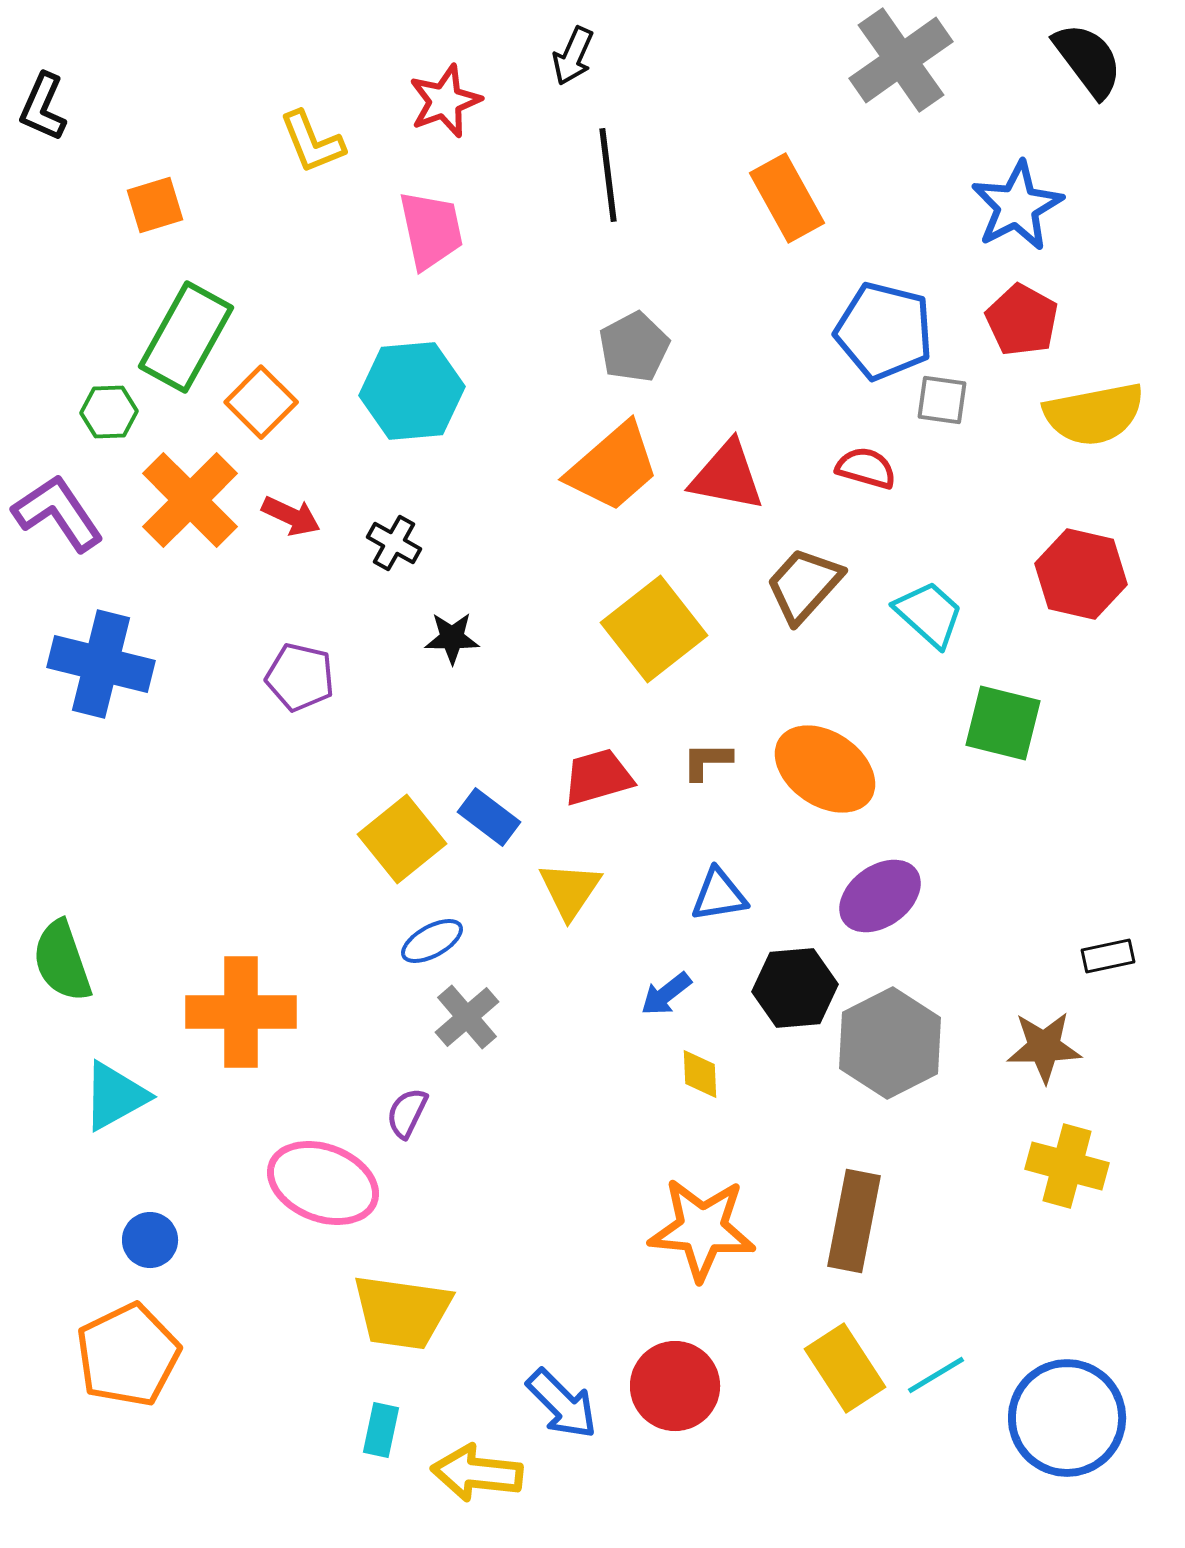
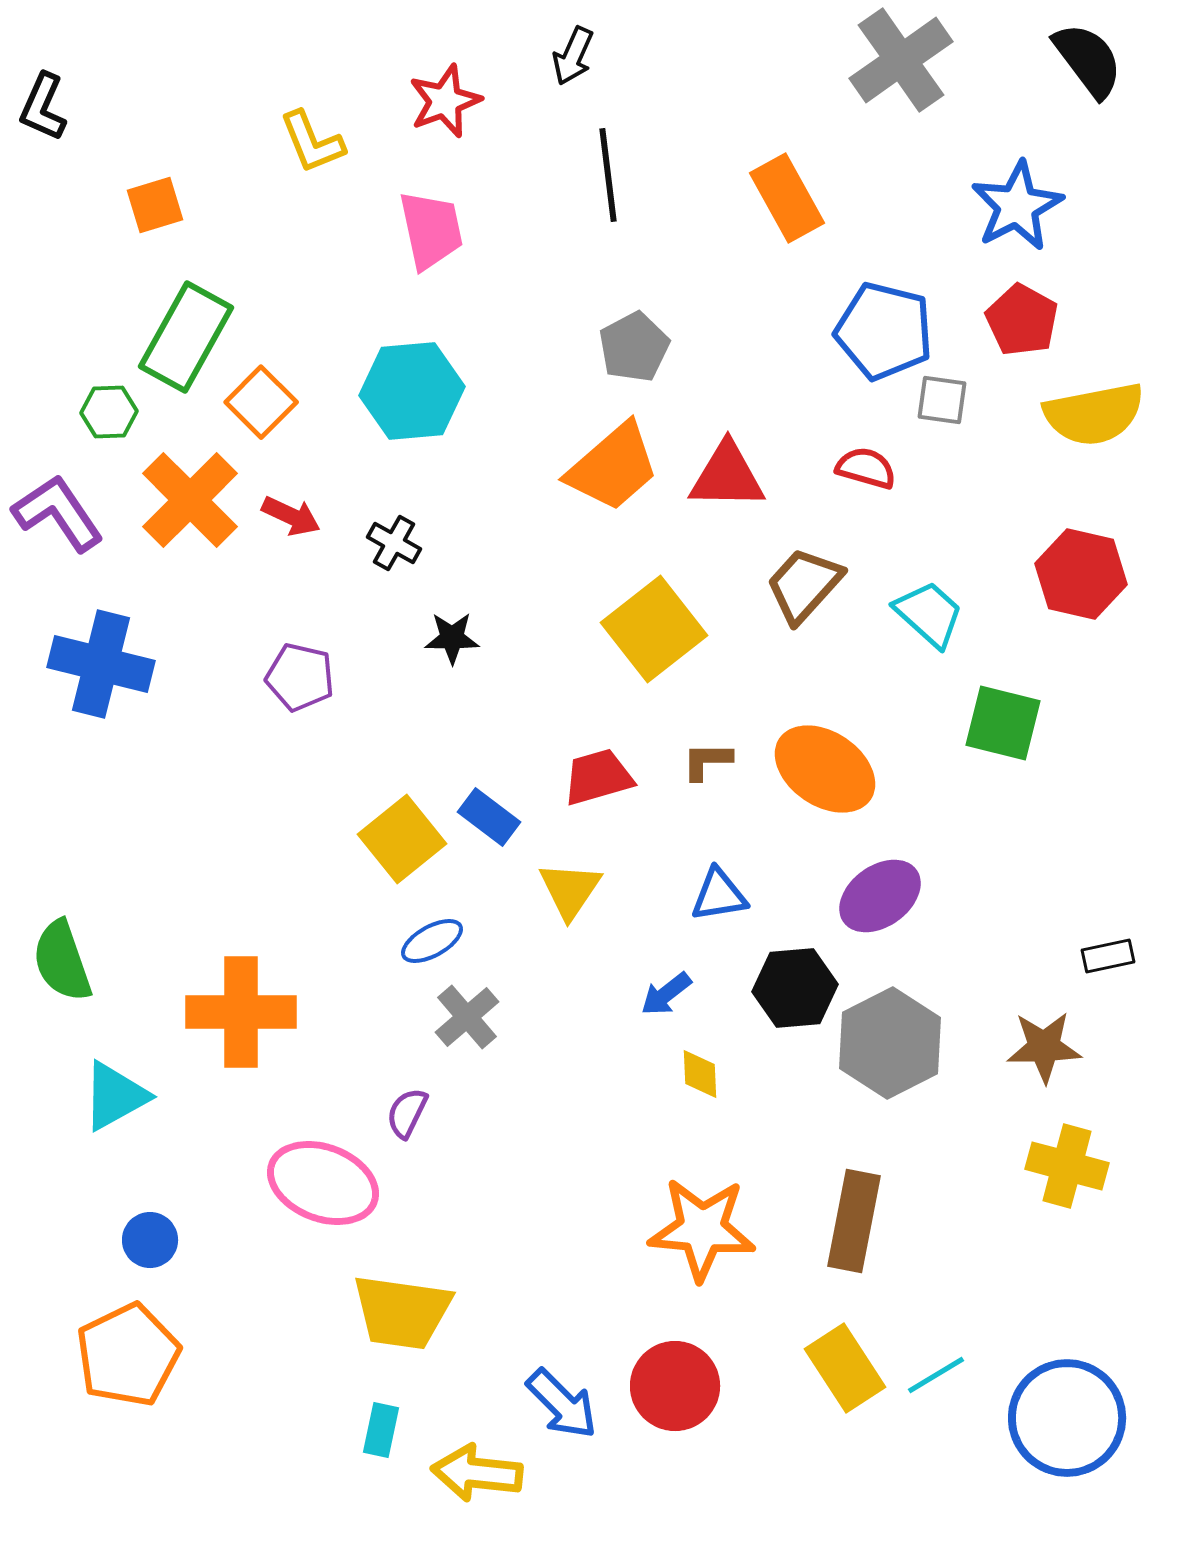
red triangle at (727, 476): rotated 10 degrees counterclockwise
